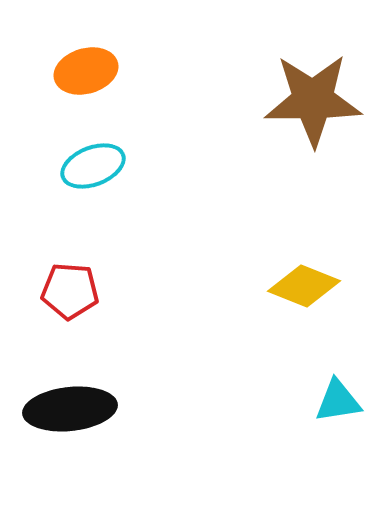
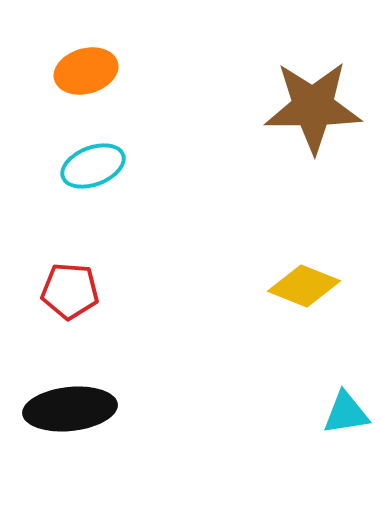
brown star: moved 7 px down
cyan triangle: moved 8 px right, 12 px down
